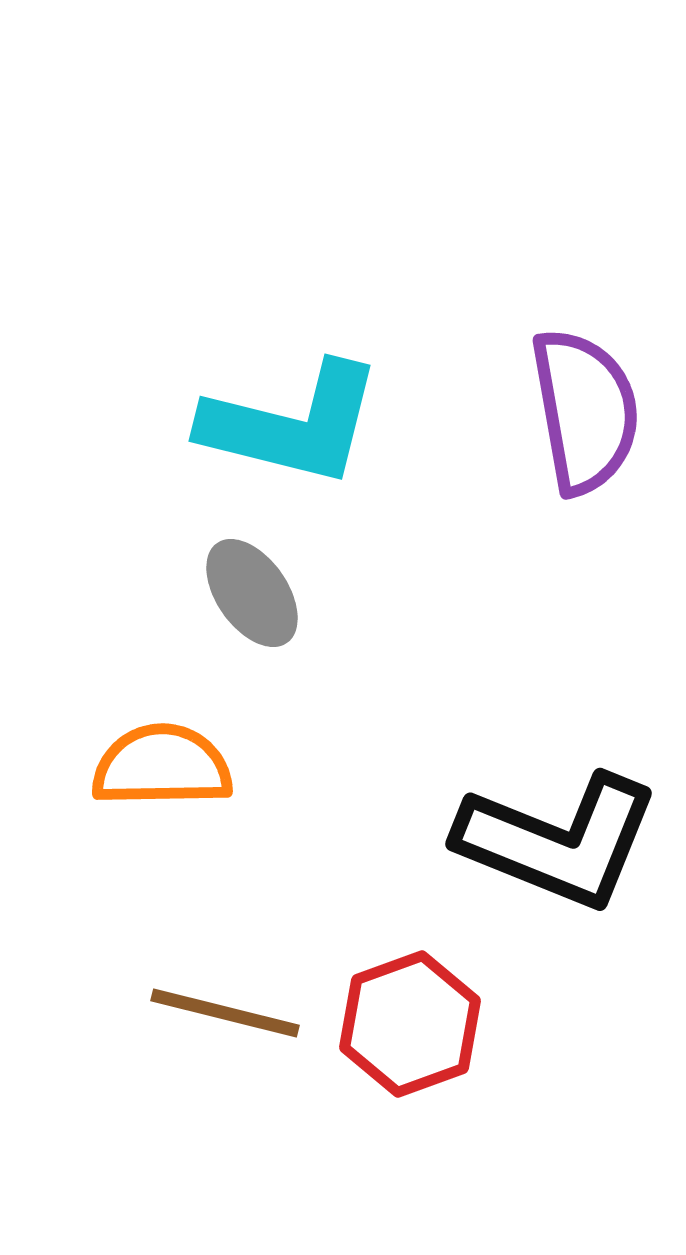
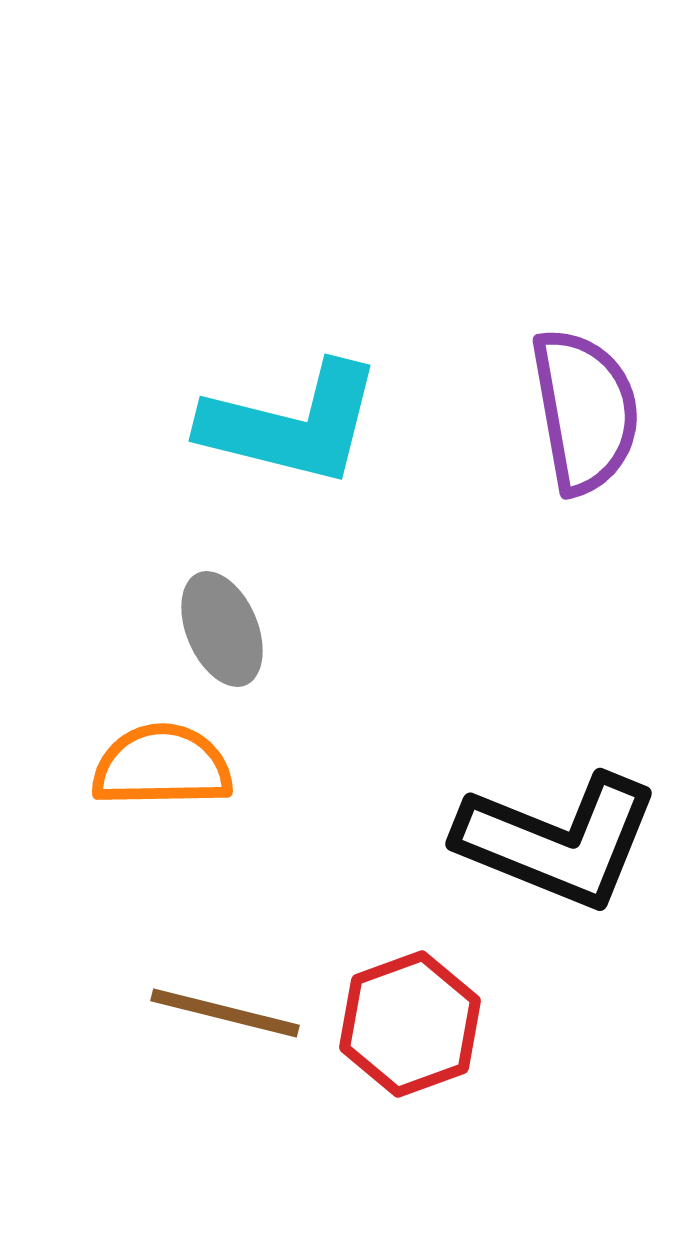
gray ellipse: moved 30 px left, 36 px down; rotated 12 degrees clockwise
